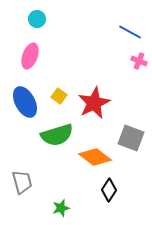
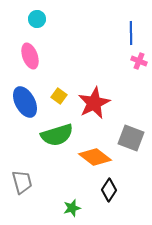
blue line: moved 1 px right, 1 px down; rotated 60 degrees clockwise
pink ellipse: rotated 40 degrees counterclockwise
green star: moved 11 px right
